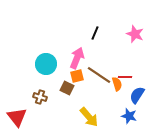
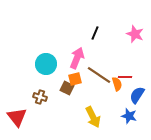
orange square: moved 2 px left, 3 px down
yellow arrow: moved 4 px right; rotated 15 degrees clockwise
